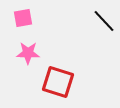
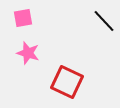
pink star: rotated 15 degrees clockwise
red square: moved 9 px right; rotated 8 degrees clockwise
